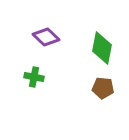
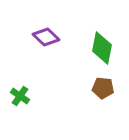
green cross: moved 14 px left, 19 px down; rotated 24 degrees clockwise
